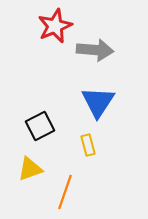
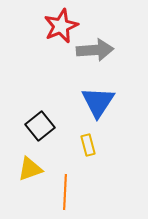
red star: moved 6 px right
gray arrow: rotated 9 degrees counterclockwise
black square: rotated 12 degrees counterclockwise
orange line: rotated 16 degrees counterclockwise
